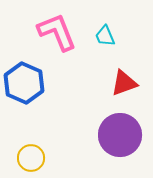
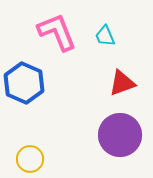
red triangle: moved 2 px left
yellow circle: moved 1 px left, 1 px down
